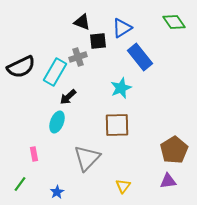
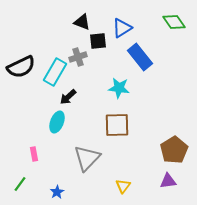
cyan star: moved 2 px left; rotated 30 degrees clockwise
